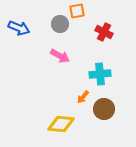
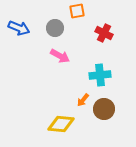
gray circle: moved 5 px left, 4 px down
red cross: moved 1 px down
cyan cross: moved 1 px down
orange arrow: moved 3 px down
